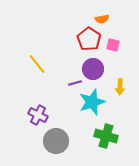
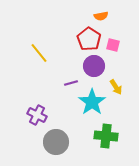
orange semicircle: moved 1 px left, 3 px up
yellow line: moved 2 px right, 11 px up
purple circle: moved 1 px right, 3 px up
purple line: moved 4 px left
yellow arrow: moved 4 px left; rotated 35 degrees counterclockwise
cyan star: rotated 16 degrees counterclockwise
purple cross: moved 1 px left
green cross: rotated 10 degrees counterclockwise
gray circle: moved 1 px down
